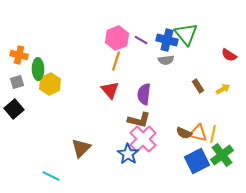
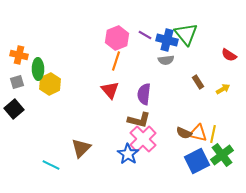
purple line: moved 4 px right, 5 px up
brown rectangle: moved 4 px up
cyan line: moved 11 px up
